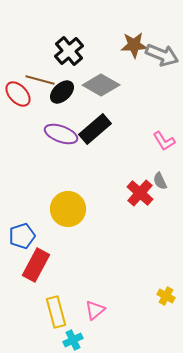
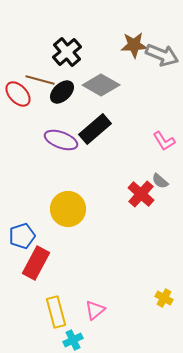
black cross: moved 2 px left, 1 px down
purple ellipse: moved 6 px down
gray semicircle: rotated 24 degrees counterclockwise
red cross: moved 1 px right, 1 px down
red rectangle: moved 2 px up
yellow cross: moved 2 px left, 2 px down
